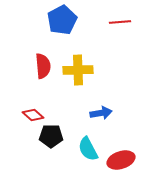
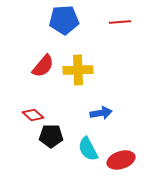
blue pentagon: moved 2 px right; rotated 24 degrees clockwise
red semicircle: rotated 45 degrees clockwise
